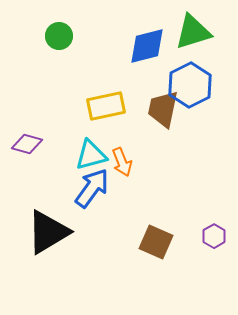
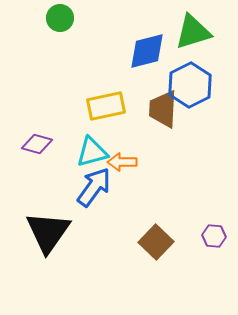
green circle: moved 1 px right, 18 px up
blue diamond: moved 5 px down
brown trapezoid: rotated 9 degrees counterclockwise
purple diamond: moved 10 px right
cyan triangle: moved 1 px right, 3 px up
orange arrow: rotated 112 degrees clockwise
blue arrow: moved 2 px right, 1 px up
black triangle: rotated 24 degrees counterclockwise
purple hexagon: rotated 25 degrees counterclockwise
brown square: rotated 20 degrees clockwise
